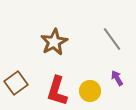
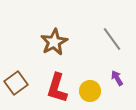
red L-shape: moved 3 px up
